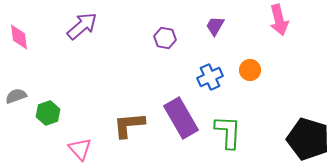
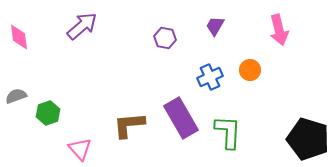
pink arrow: moved 10 px down
